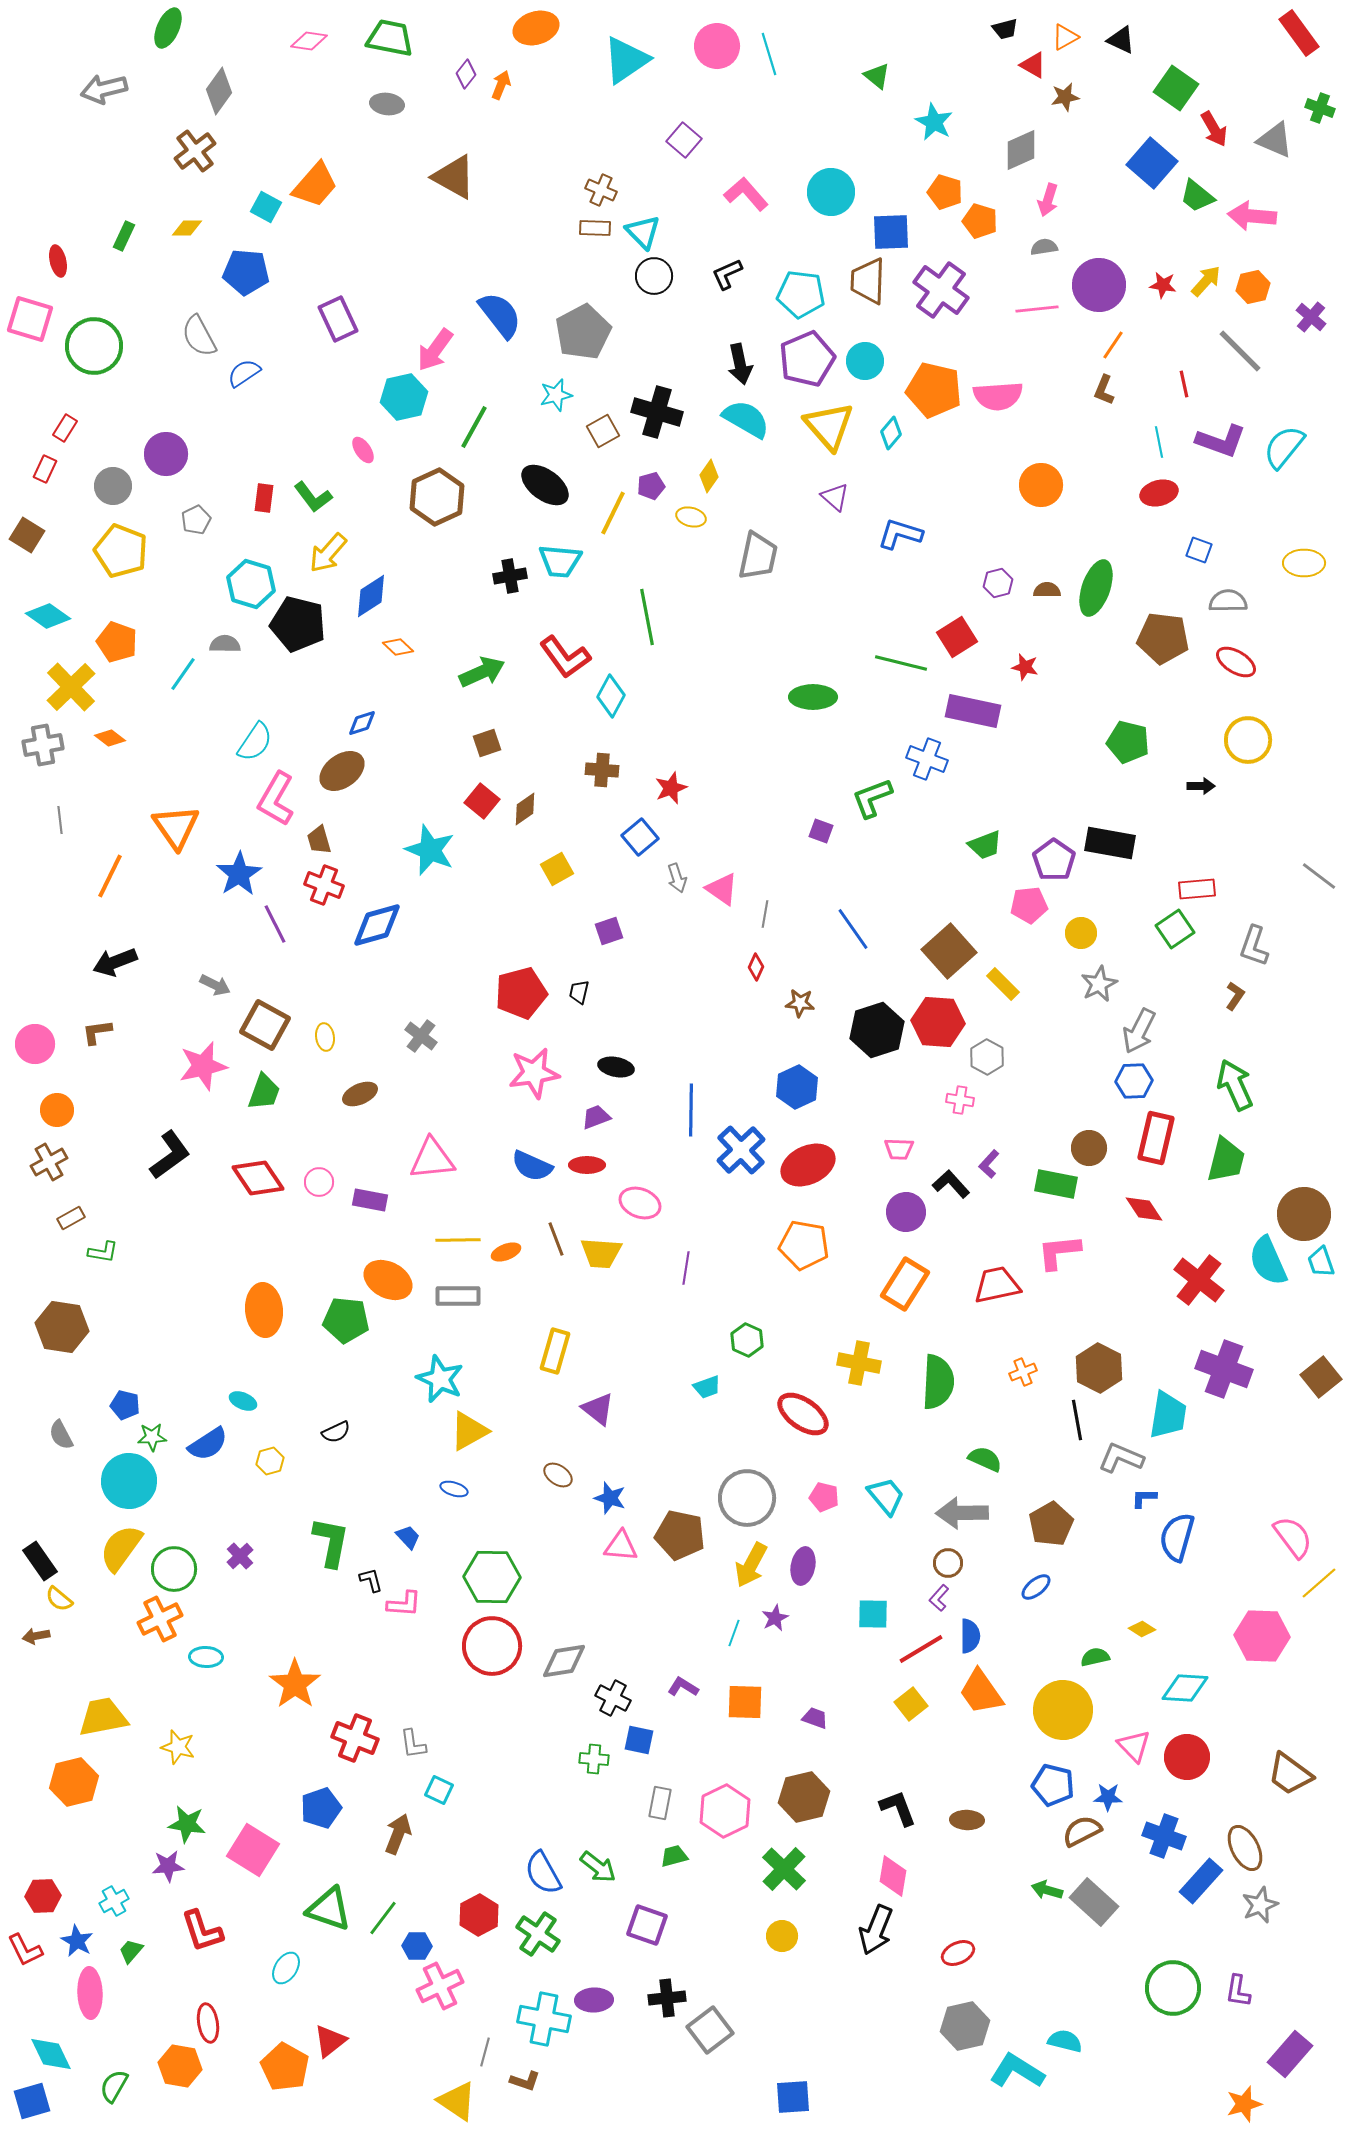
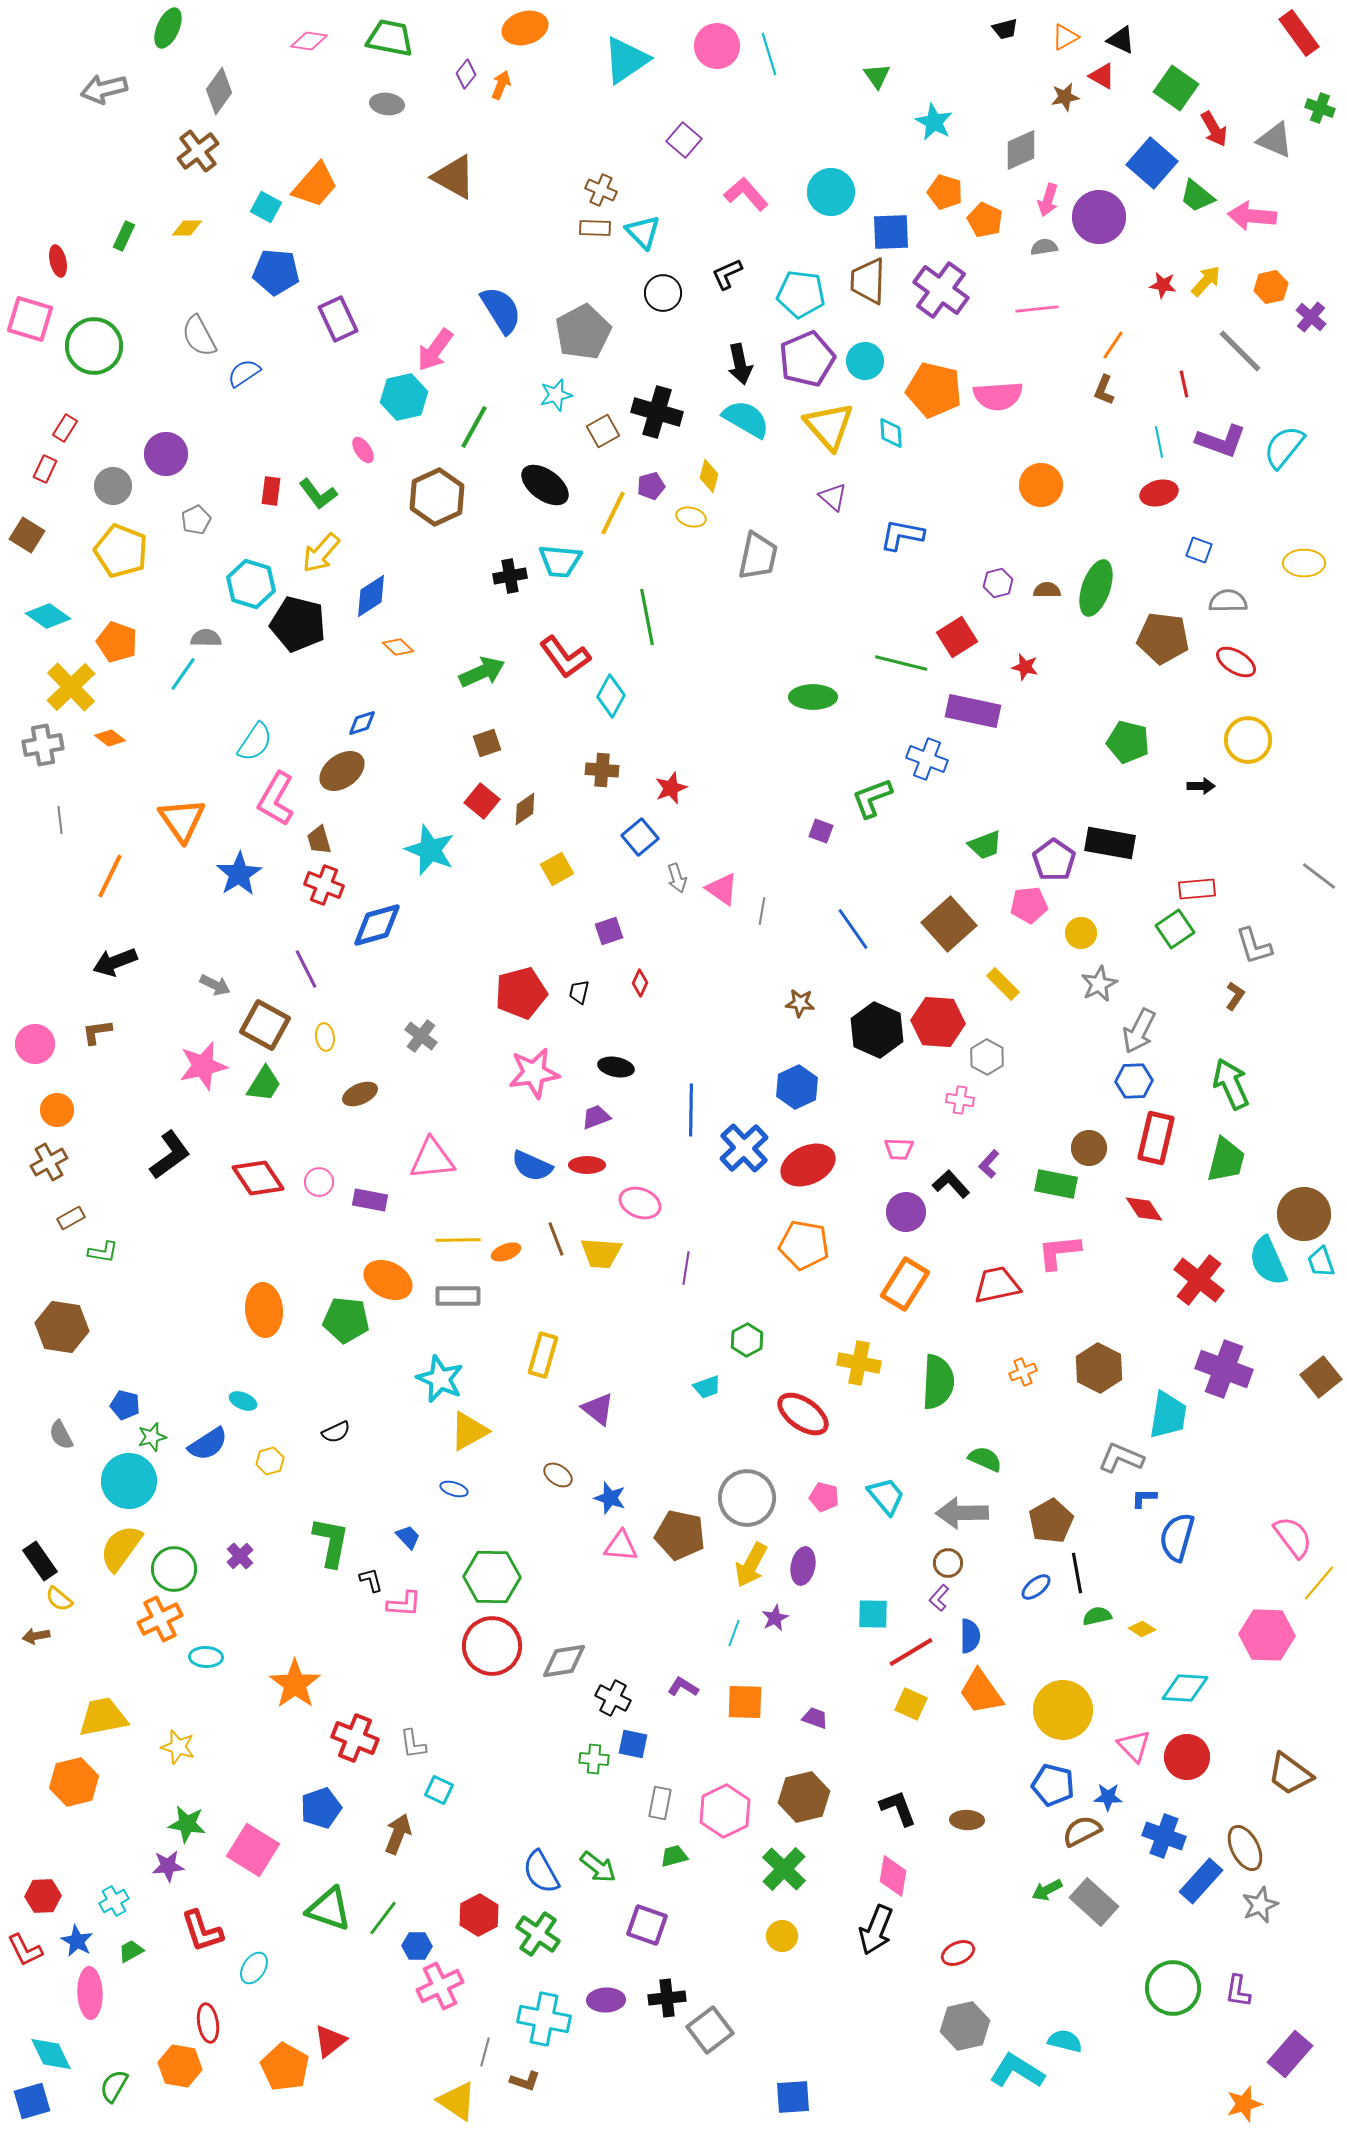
orange ellipse at (536, 28): moved 11 px left
red triangle at (1033, 65): moved 69 px right, 11 px down
green triangle at (877, 76): rotated 16 degrees clockwise
brown cross at (195, 151): moved 3 px right
orange pentagon at (980, 221): moved 5 px right, 1 px up; rotated 8 degrees clockwise
blue pentagon at (246, 272): moved 30 px right
black circle at (654, 276): moved 9 px right, 17 px down
purple circle at (1099, 285): moved 68 px up
orange hexagon at (1253, 287): moved 18 px right
blue semicircle at (500, 315): moved 1 px right, 5 px up; rotated 6 degrees clockwise
cyan diamond at (891, 433): rotated 44 degrees counterclockwise
yellow diamond at (709, 476): rotated 20 degrees counterclockwise
green L-shape at (313, 497): moved 5 px right, 3 px up
purple triangle at (835, 497): moved 2 px left
red rectangle at (264, 498): moved 7 px right, 7 px up
blue L-shape at (900, 534): moved 2 px right, 1 px down; rotated 6 degrees counterclockwise
yellow arrow at (328, 553): moved 7 px left
gray semicircle at (225, 644): moved 19 px left, 6 px up
orange triangle at (176, 827): moved 6 px right, 7 px up
gray line at (765, 914): moved 3 px left, 3 px up
purple line at (275, 924): moved 31 px right, 45 px down
gray L-shape at (1254, 946): rotated 36 degrees counterclockwise
brown square at (949, 951): moved 27 px up
red diamond at (756, 967): moved 116 px left, 16 px down
black hexagon at (877, 1030): rotated 18 degrees counterclockwise
green arrow at (1235, 1085): moved 4 px left, 1 px up
green trapezoid at (264, 1092): moved 8 px up; rotated 12 degrees clockwise
blue cross at (741, 1150): moved 3 px right, 2 px up
green hexagon at (747, 1340): rotated 8 degrees clockwise
yellow rectangle at (555, 1351): moved 12 px left, 4 px down
black line at (1077, 1420): moved 153 px down
green star at (152, 1437): rotated 12 degrees counterclockwise
brown pentagon at (1051, 1524): moved 3 px up
yellow line at (1319, 1583): rotated 9 degrees counterclockwise
pink hexagon at (1262, 1636): moved 5 px right, 1 px up
red line at (921, 1649): moved 10 px left, 3 px down
green semicircle at (1095, 1657): moved 2 px right, 41 px up
yellow square at (911, 1704): rotated 28 degrees counterclockwise
blue square at (639, 1740): moved 6 px left, 4 px down
blue semicircle at (543, 1873): moved 2 px left, 1 px up
green arrow at (1047, 1890): rotated 44 degrees counterclockwise
green trapezoid at (131, 1951): rotated 20 degrees clockwise
cyan ellipse at (286, 1968): moved 32 px left
purple ellipse at (594, 2000): moved 12 px right
